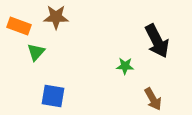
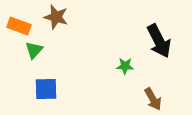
brown star: rotated 15 degrees clockwise
black arrow: moved 2 px right
green triangle: moved 2 px left, 2 px up
blue square: moved 7 px left, 7 px up; rotated 10 degrees counterclockwise
